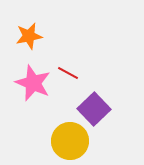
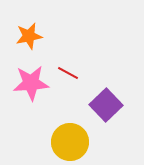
pink star: moved 2 px left; rotated 27 degrees counterclockwise
purple square: moved 12 px right, 4 px up
yellow circle: moved 1 px down
